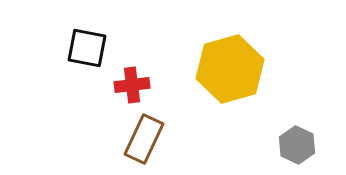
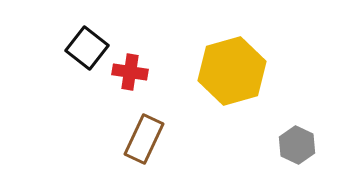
black square: rotated 27 degrees clockwise
yellow hexagon: moved 2 px right, 2 px down
red cross: moved 2 px left, 13 px up; rotated 16 degrees clockwise
